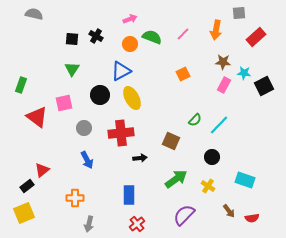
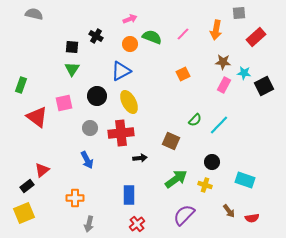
black square at (72, 39): moved 8 px down
black circle at (100, 95): moved 3 px left, 1 px down
yellow ellipse at (132, 98): moved 3 px left, 4 px down
gray circle at (84, 128): moved 6 px right
black circle at (212, 157): moved 5 px down
yellow cross at (208, 186): moved 3 px left, 1 px up; rotated 16 degrees counterclockwise
